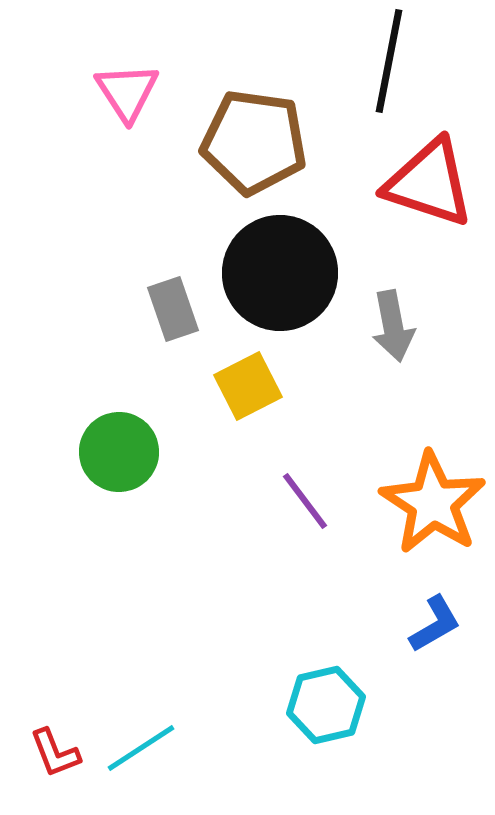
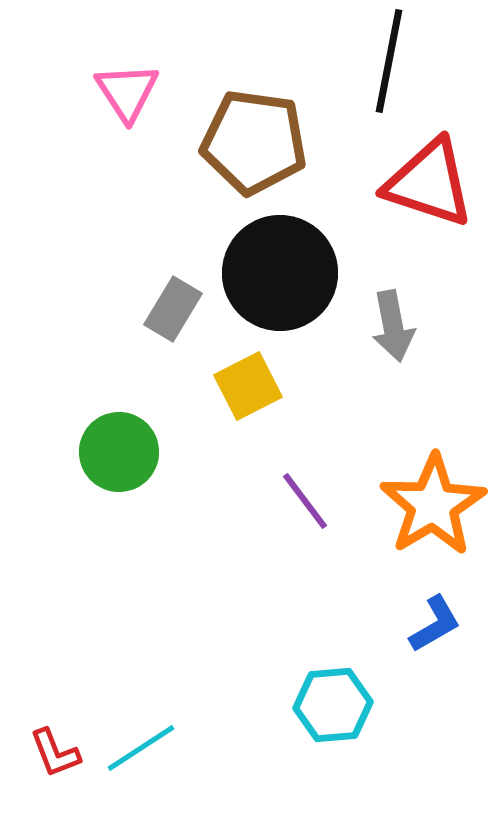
gray rectangle: rotated 50 degrees clockwise
orange star: moved 2 px down; rotated 8 degrees clockwise
cyan hexagon: moved 7 px right; rotated 8 degrees clockwise
